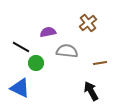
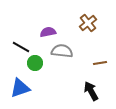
gray semicircle: moved 5 px left
green circle: moved 1 px left
blue triangle: rotated 45 degrees counterclockwise
